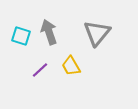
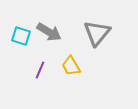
gray arrow: rotated 140 degrees clockwise
purple line: rotated 24 degrees counterclockwise
